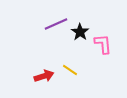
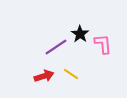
purple line: moved 23 px down; rotated 10 degrees counterclockwise
black star: moved 2 px down
yellow line: moved 1 px right, 4 px down
